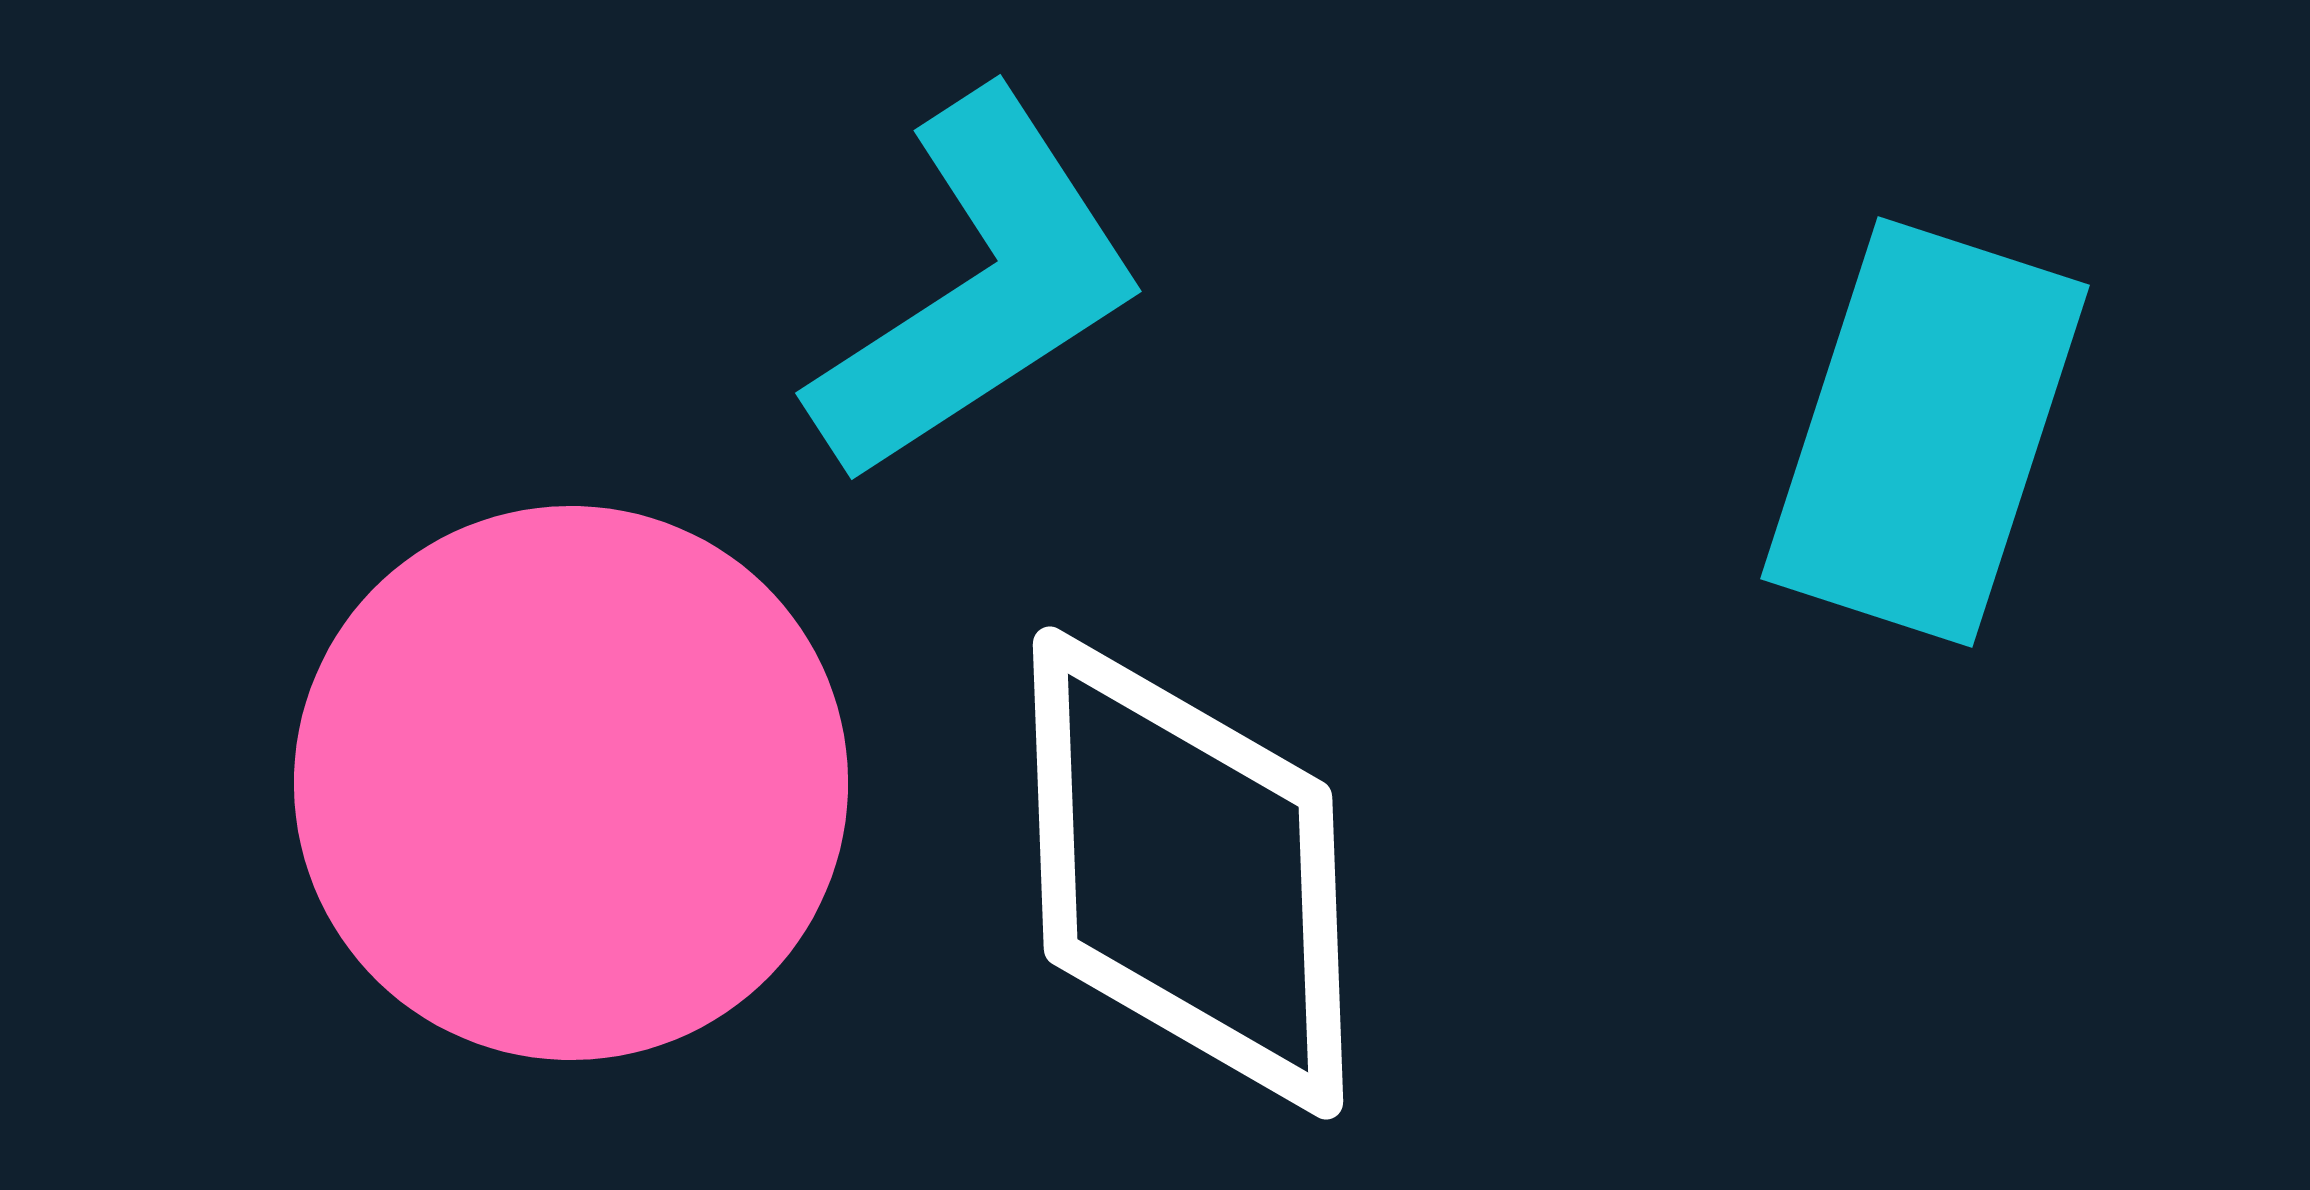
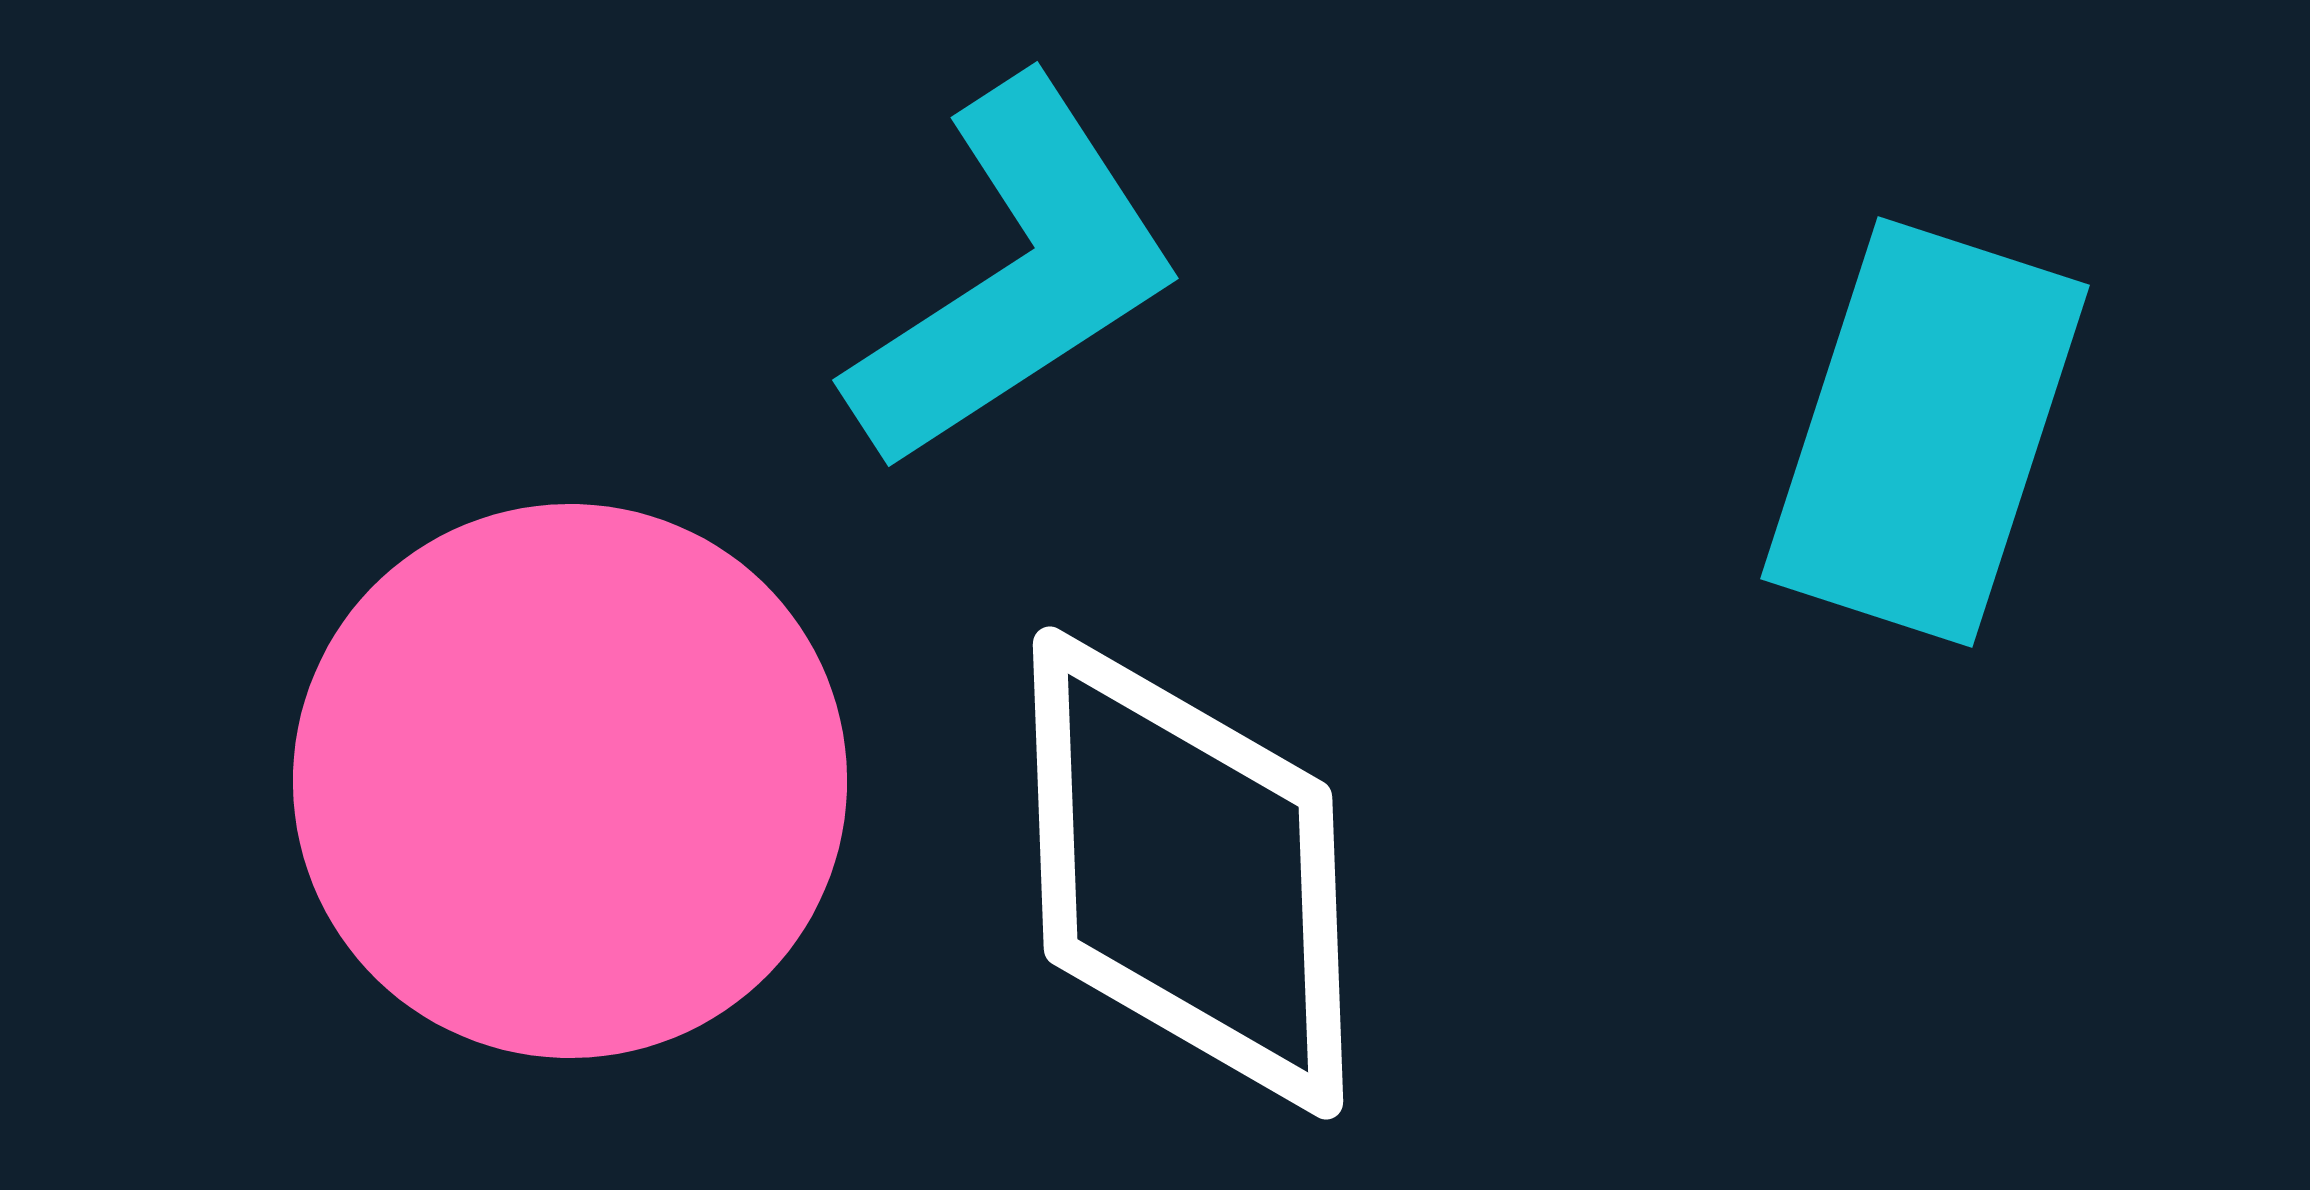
cyan L-shape: moved 37 px right, 13 px up
pink circle: moved 1 px left, 2 px up
